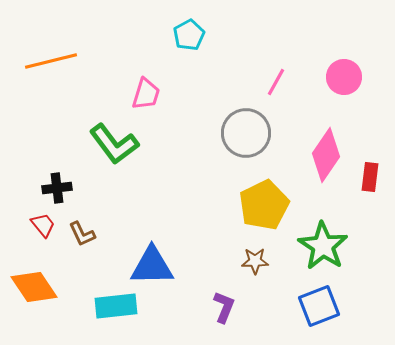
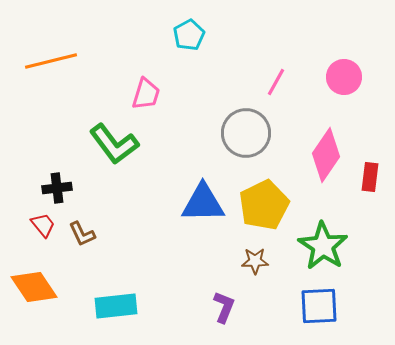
blue triangle: moved 51 px right, 63 px up
blue square: rotated 18 degrees clockwise
